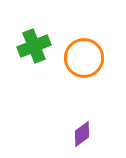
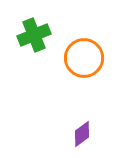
green cross: moved 11 px up
